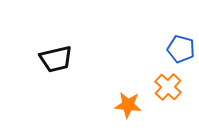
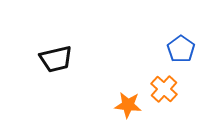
blue pentagon: rotated 20 degrees clockwise
orange cross: moved 4 px left, 2 px down
